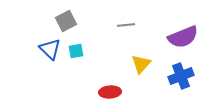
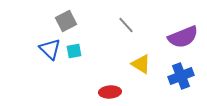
gray line: rotated 54 degrees clockwise
cyan square: moved 2 px left
yellow triangle: rotated 40 degrees counterclockwise
